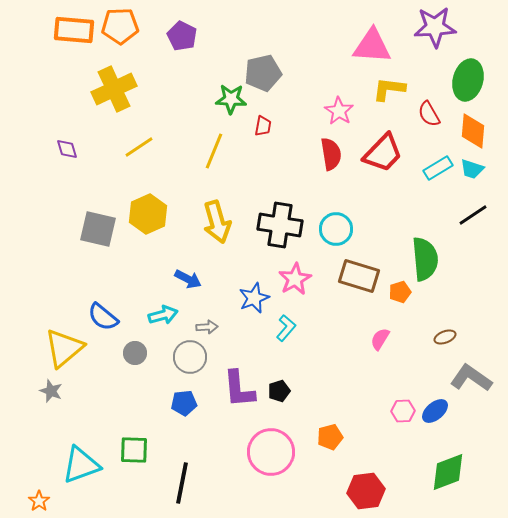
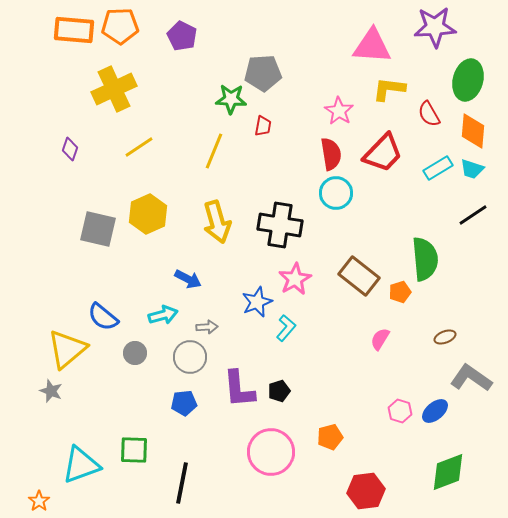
gray pentagon at (263, 73): rotated 9 degrees clockwise
purple diamond at (67, 149): moved 3 px right; rotated 35 degrees clockwise
cyan circle at (336, 229): moved 36 px up
brown rectangle at (359, 276): rotated 21 degrees clockwise
blue star at (254, 298): moved 3 px right, 4 px down
yellow triangle at (64, 348): moved 3 px right, 1 px down
pink hexagon at (403, 411): moved 3 px left; rotated 20 degrees clockwise
